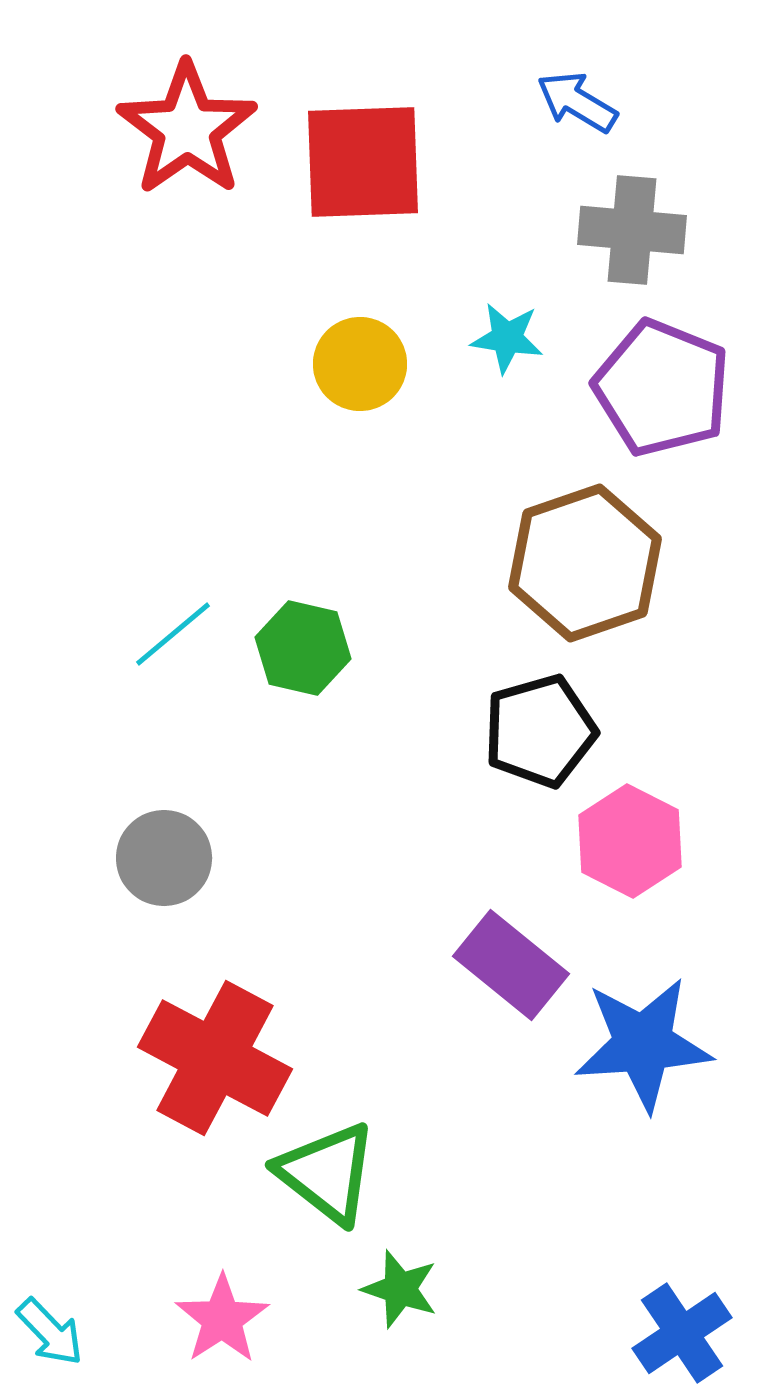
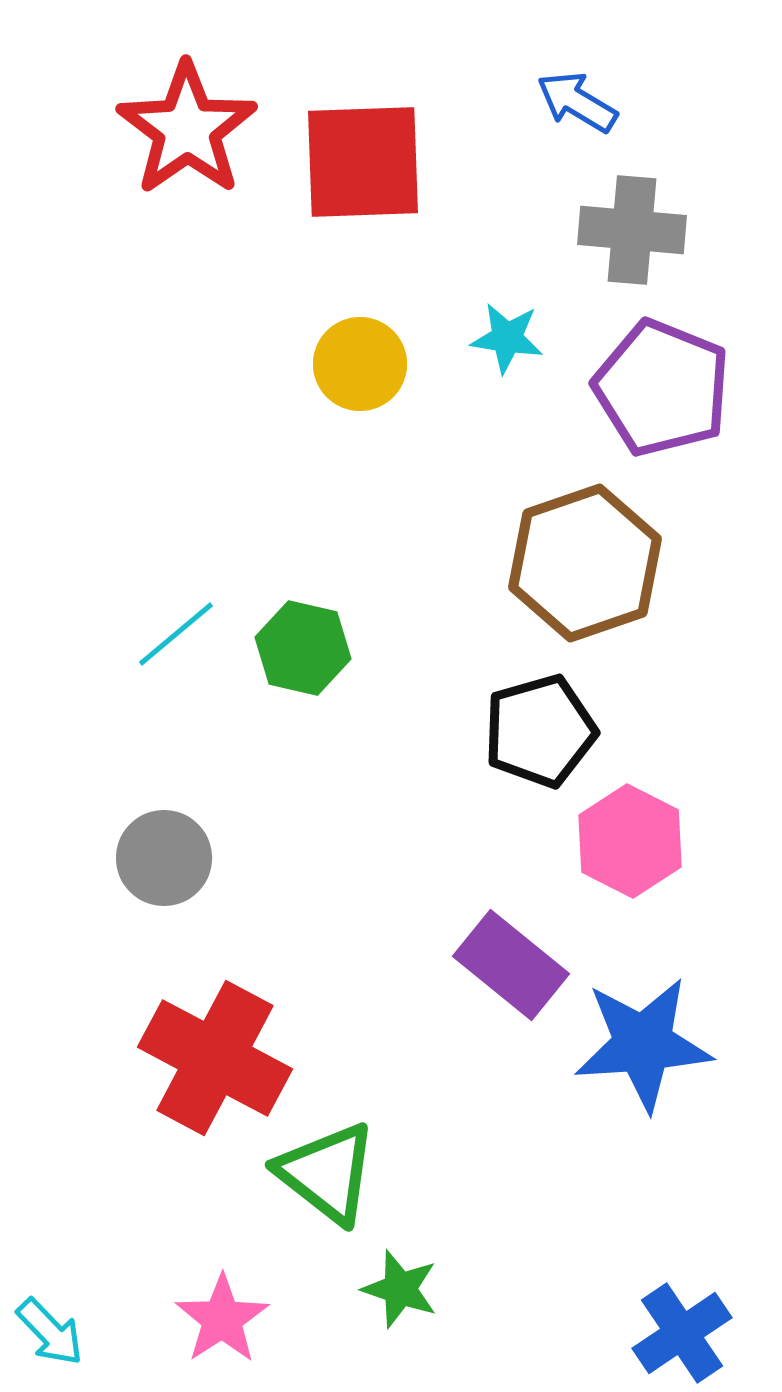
cyan line: moved 3 px right
